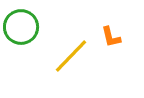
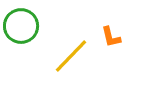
green circle: moved 1 px up
